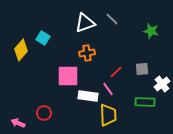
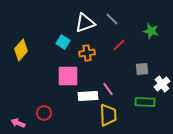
cyan square: moved 20 px right, 4 px down
red line: moved 3 px right, 27 px up
white rectangle: rotated 12 degrees counterclockwise
